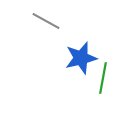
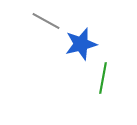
blue star: moved 14 px up
